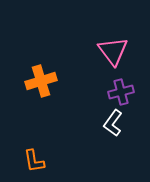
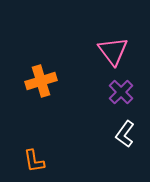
purple cross: rotated 30 degrees counterclockwise
white L-shape: moved 12 px right, 11 px down
